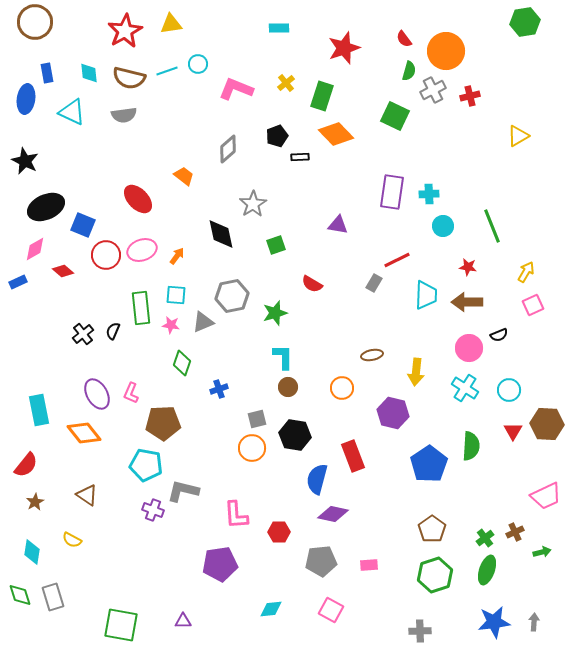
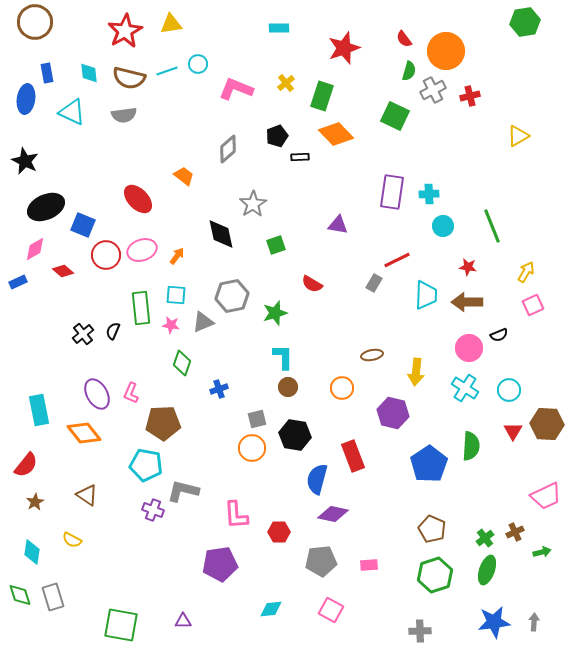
brown pentagon at (432, 529): rotated 12 degrees counterclockwise
